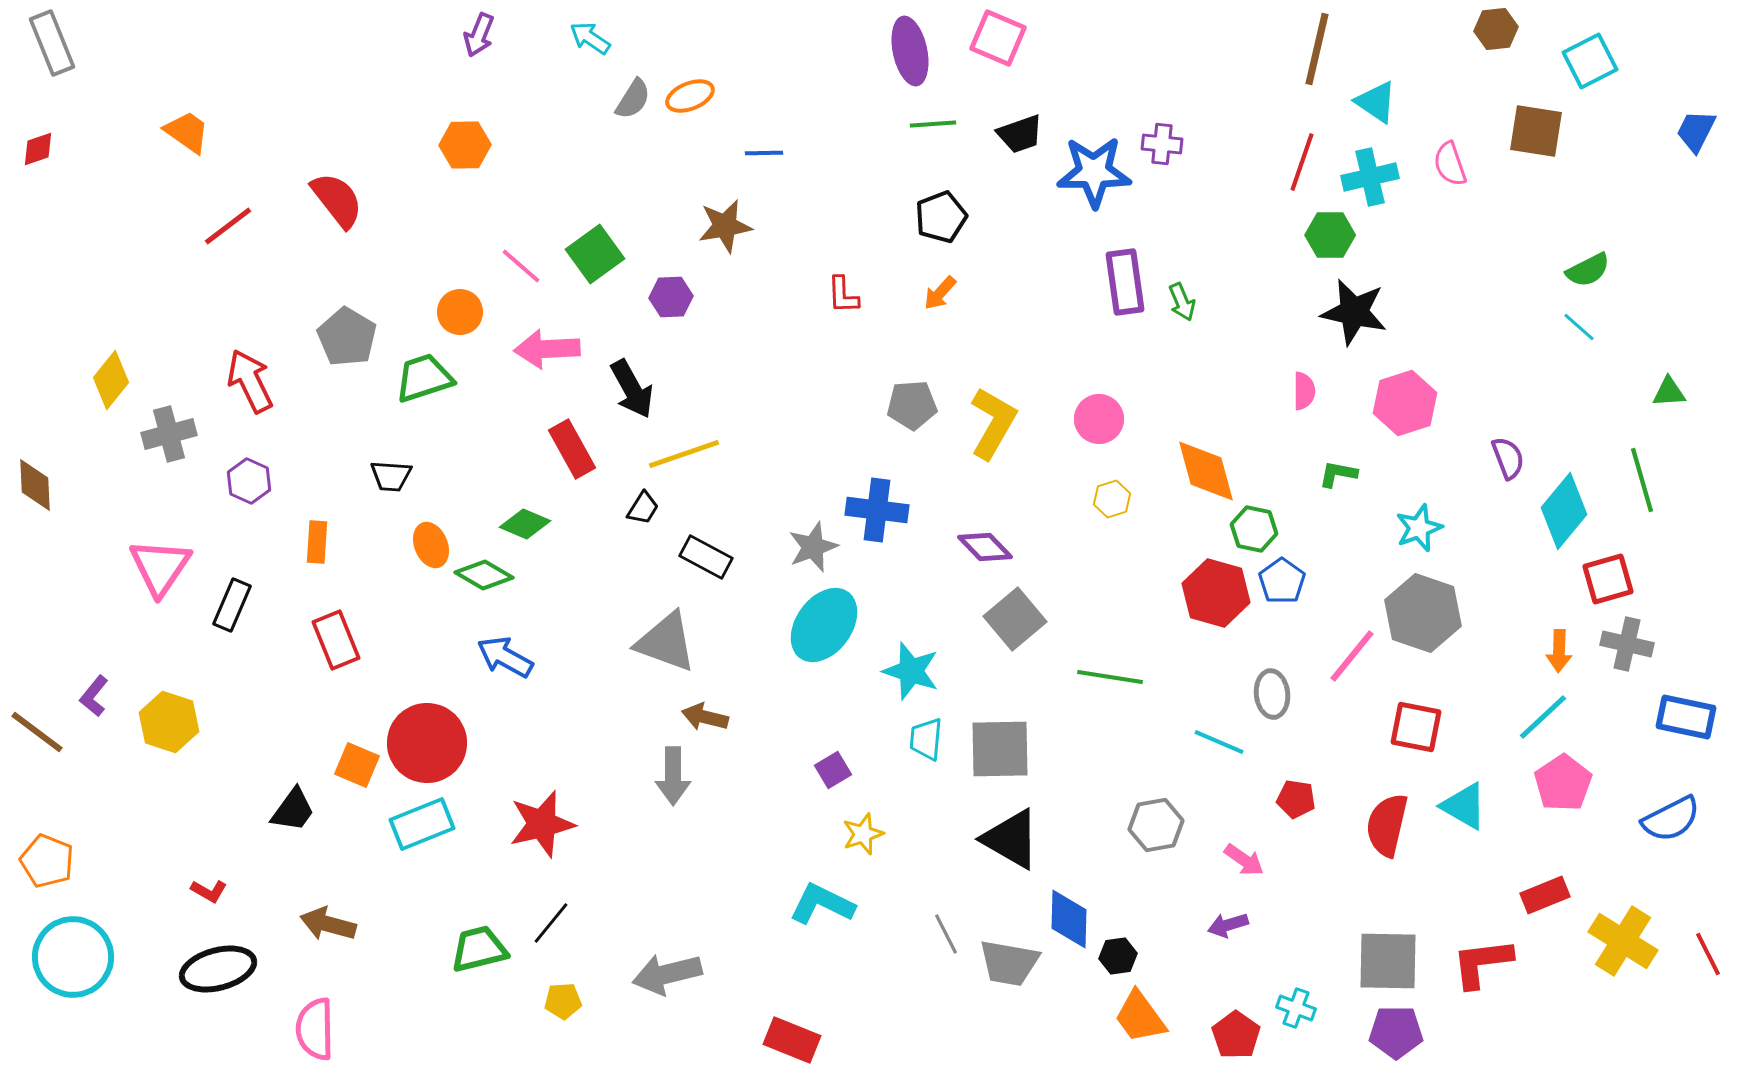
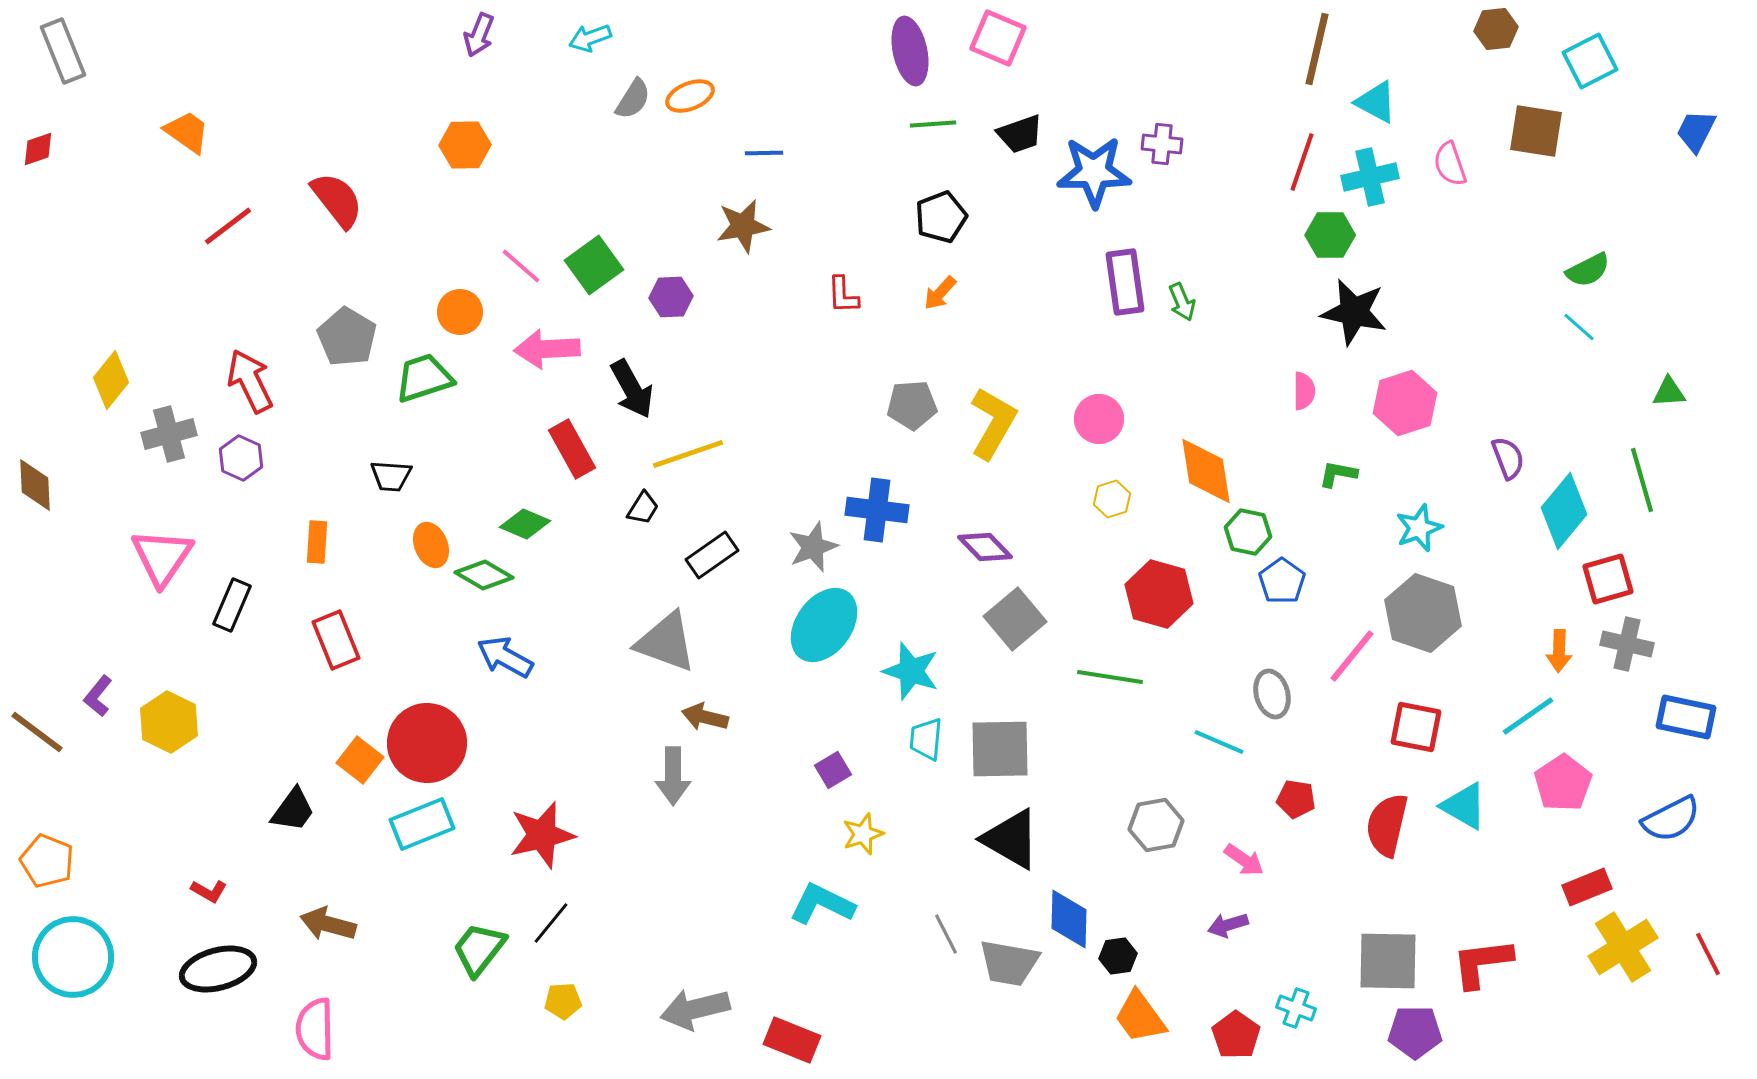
cyan arrow at (590, 38): rotated 54 degrees counterclockwise
gray rectangle at (52, 43): moved 11 px right, 8 px down
cyan triangle at (1376, 102): rotated 6 degrees counterclockwise
brown star at (725, 226): moved 18 px right
green square at (595, 254): moved 1 px left, 11 px down
yellow line at (684, 454): moved 4 px right
orange diamond at (1206, 471): rotated 6 degrees clockwise
purple hexagon at (249, 481): moved 8 px left, 23 px up
green hexagon at (1254, 529): moved 6 px left, 3 px down
black rectangle at (706, 557): moved 6 px right, 2 px up; rotated 63 degrees counterclockwise
pink triangle at (160, 567): moved 2 px right, 10 px up
red hexagon at (1216, 593): moved 57 px left, 1 px down
gray ellipse at (1272, 694): rotated 9 degrees counterclockwise
purple L-shape at (94, 696): moved 4 px right
cyan line at (1543, 717): moved 15 px left, 1 px up; rotated 8 degrees clockwise
yellow hexagon at (169, 722): rotated 8 degrees clockwise
orange square at (357, 765): moved 3 px right, 5 px up; rotated 15 degrees clockwise
red star at (542, 824): moved 11 px down
red rectangle at (1545, 895): moved 42 px right, 8 px up
yellow cross at (1623, 941): moved 6 px down; rotated 26 degrees clockwise
green trapezoid at (479, 949): rotated 38 degrees counterclockwise
gray arrow at (667, 974): moved 28 px right, 35 px down
purple pentagon at (1396, 1032): moved 19 px right
